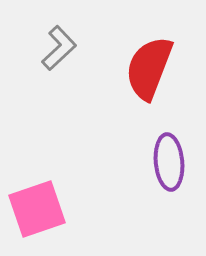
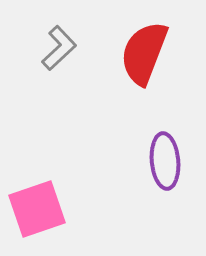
red semicircle: moved 5 px left, 15 px up
purple ellipse: moved 4 px left, 1 px up
